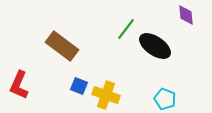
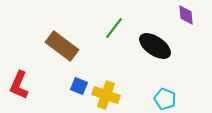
green line: moved 12 px left, 1 px up
